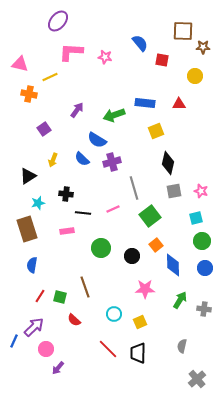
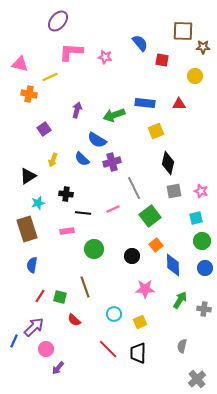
purple arrow at (77, 110): rotated 21 degrees counterclockwise
gray line at (134, 188): rotated 10 degrees counterclockwise
green circle at (101, 248): moved 7 px left, 1 px down
